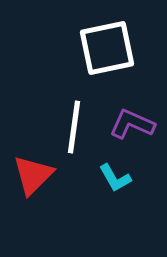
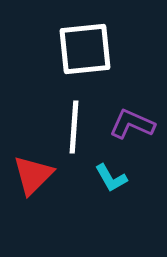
white square: moved 22 px left, 1 px down; rotated 6 degrees clockwise
white line: rotated 4 degrees counterclockwise
cyan L-shape: moved 4 px left
